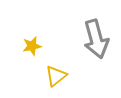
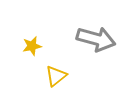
gray arrow: rotated 60 degrees counterclockwise
